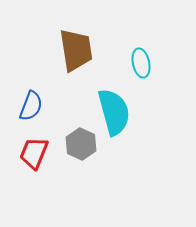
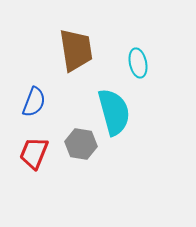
cyan ellipse: moved 3 px left
blue semicircle: moved 3 px right, 4 px up
gray hexagon: rotated 16 degrees counterclockwise
